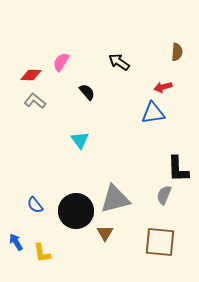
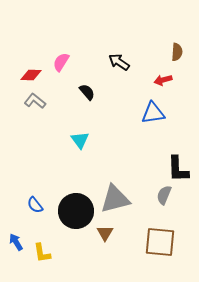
red arrow: moved 7 px up
